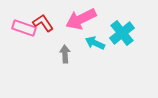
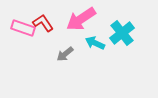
pink arrow: rotated 8 degrees counterclockwise
pink rectangle: moved 1 px left
gray arrow: rotated 126 degrees counterclockwise
